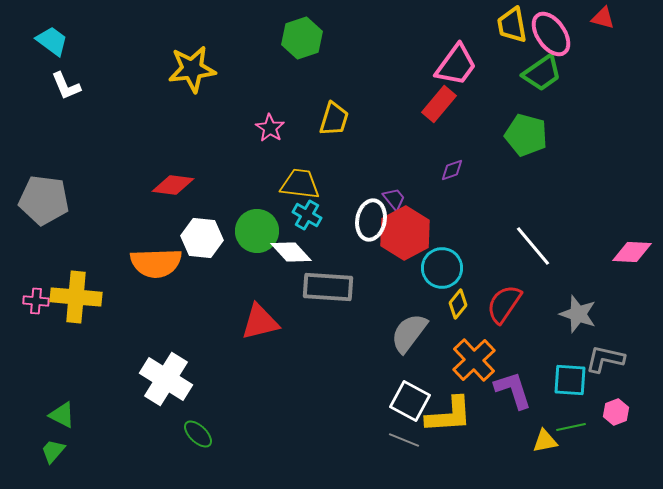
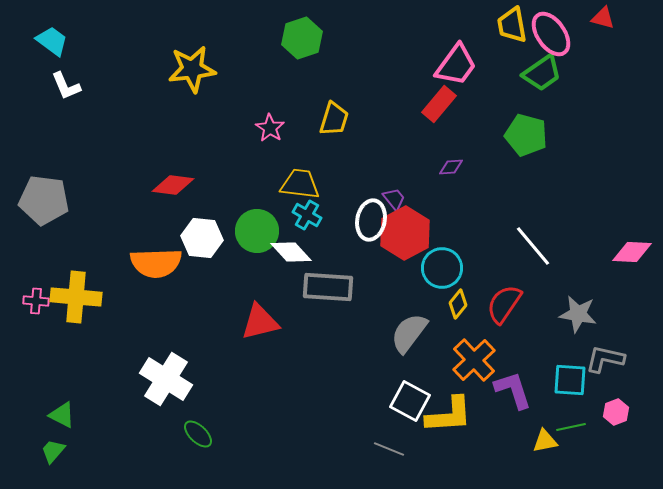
purple diamond at (452, 170): moved 1 px left, 3 px up; rotated 15 degrees clockwise
gray star at (578, 314): rotated 9 degrees counterclockwise
gray line at (404, 440): moved 15 px left, 9 px down
